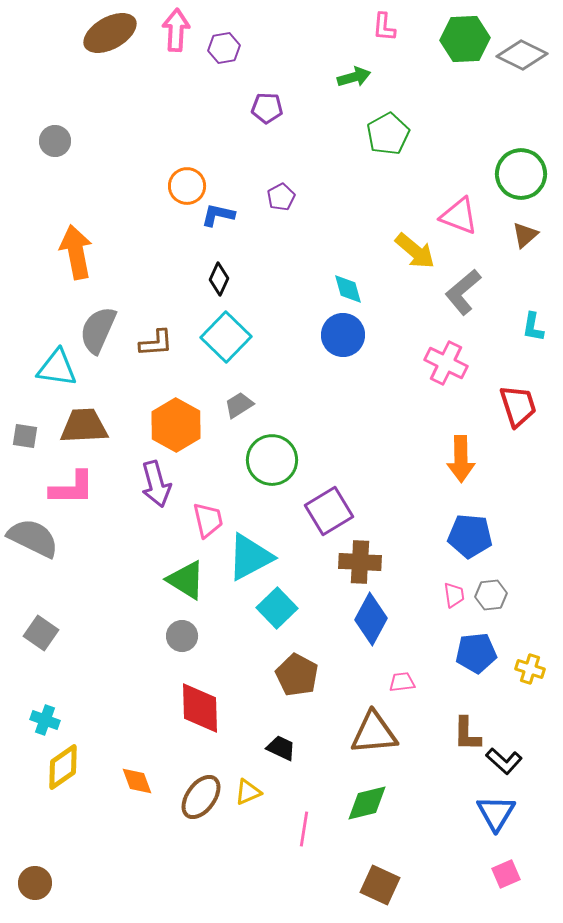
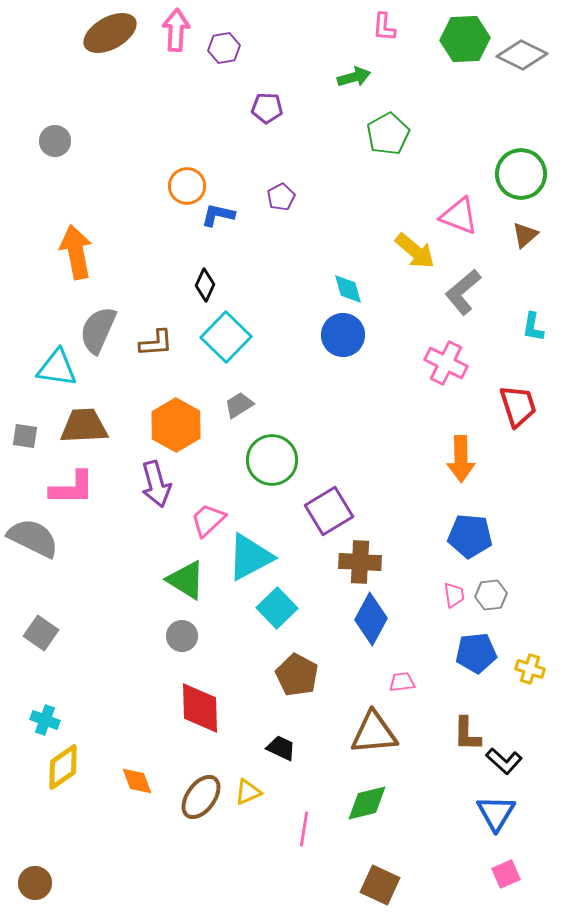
black diamond at (219, 279): moved 14 px left, 6 px down
pink trapezoid at (208, 520): rotated 120 degrees counterclockwise
